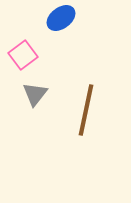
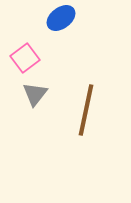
pink square: moved 2 px right, 3 px down
